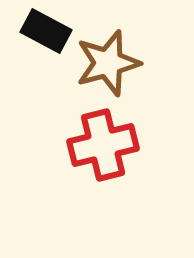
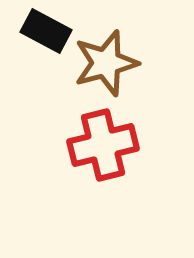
brown star: moved 2 px left
